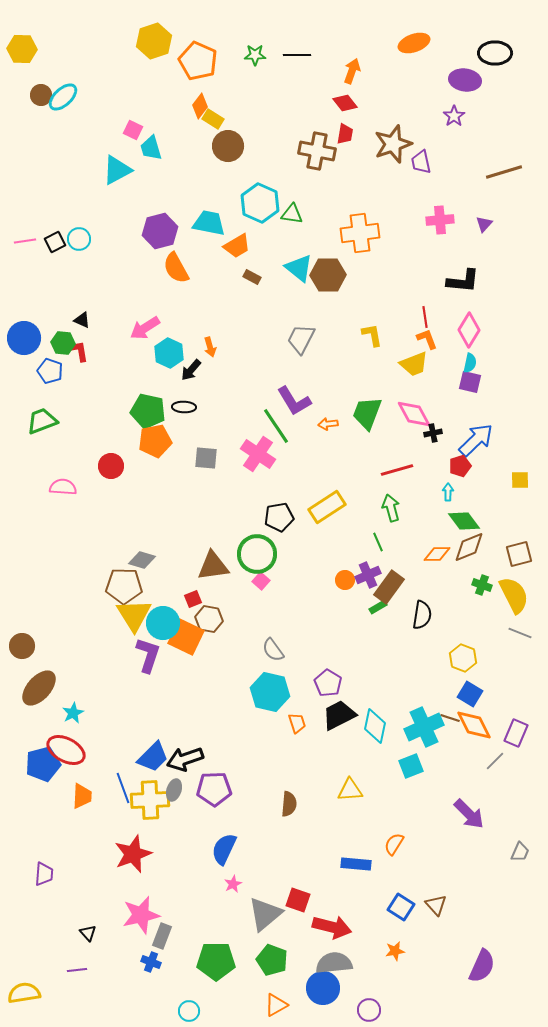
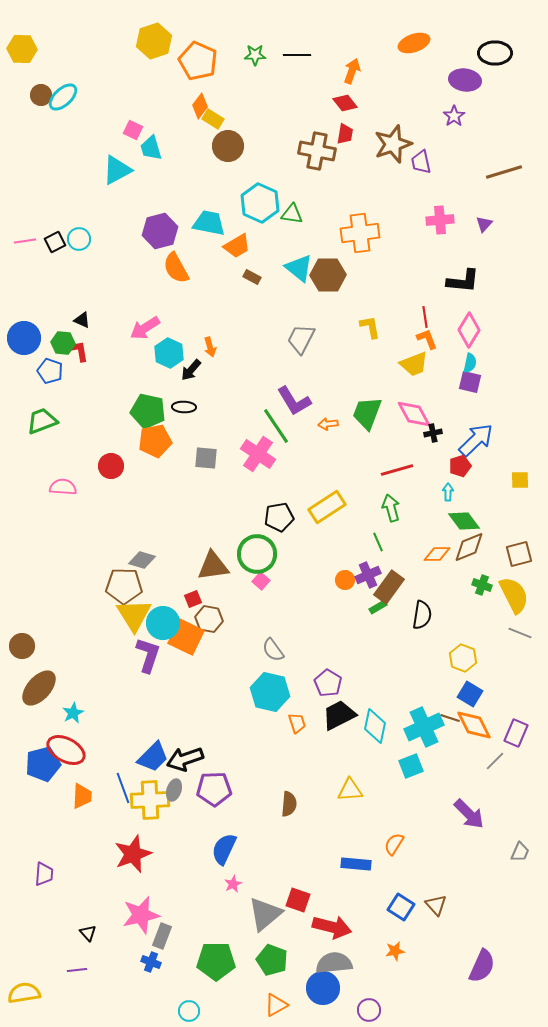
yellow L-shape at (372, 335): moved 2 px left, 8 px up
